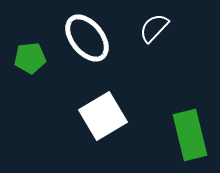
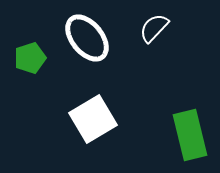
green pentagon: rotated 12 degrees counterclockwise
white square: moved 10 px left, 3 px down
